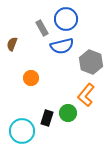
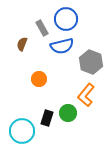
brown semicircle: moved 10 px right
orange circle: moved 8 px right, 1 px down
